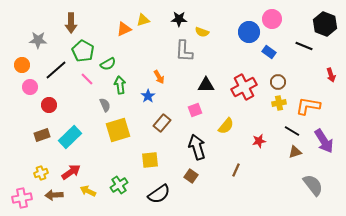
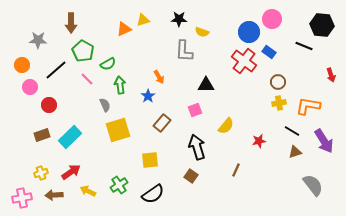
black hexagon at (325, 24): moved 3 px left, 1 px down; rotated 15 degrees counterclockwise
red cross at (244, 87): moved 26 px up; rotated 25 degrees counterclockwise
black semicircle at (159, 194): moved 6 px left
